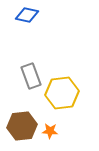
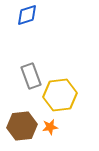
blue diamond: rotated 30 degrees counterclockwise
yellow hexagon: moved 2 px left, 2 px down
orange star: moved 4 px up; rotated 14 degrees counterclockwise
